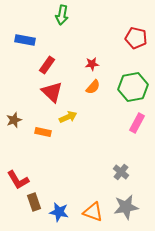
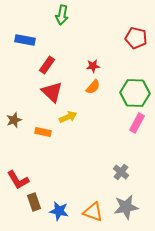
red star: moved 1 px right, 2 px down
green hexagon: moved 2 px right, 6 px down; rotated 12 degrees clockwise
blue star: moved 1 px up
